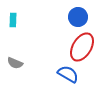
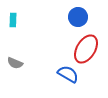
red ellipse: moved 4 px right, 2 px down
